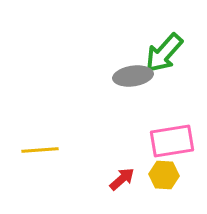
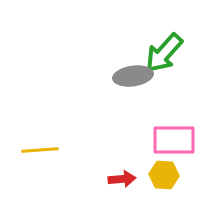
pink rectangle: moved 2 px right, 1 px up; rotated 9 degrees clockwise
red arrow: rotated 36 degrees clockwise
